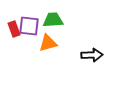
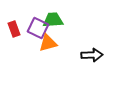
purple square: moved 9 px right, 2 px down; rotated 20 degrees clockwise
